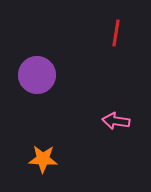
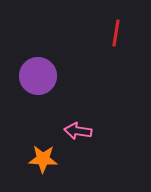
purple circle: moved 1 px right, 1 px down
pink arrow: moved 38 px left, 10 px down
